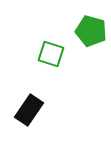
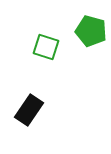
green square: moved 5 px left, 7 px up
